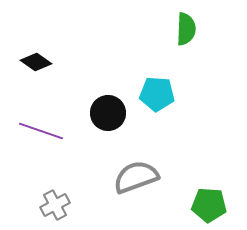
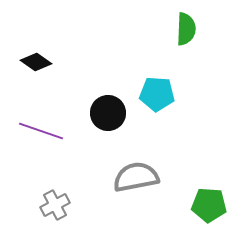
gray semicircle: rotated 9 degrees clockwise
